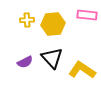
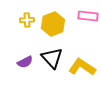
pink rectangle: moved 1 px right, 1 px down
yellow hexagon: rotated 15 degrees counterclockwise
yellow L-shape: moved 3 px up
